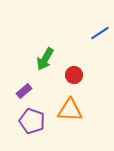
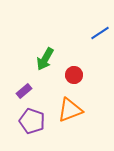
orange triangle: rotated 24 degrees counterclockwise
